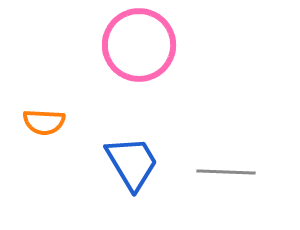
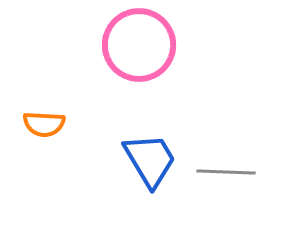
orange semicircle: moved 2 px down
blue trapezoid: moved 18 px right, 3 px up
